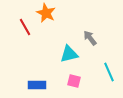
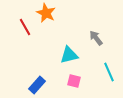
gray arrow: moved 6 px right
cyan triangle: moved 1 px down
blue rectangle: rotated 48 degrees counterclockwise
